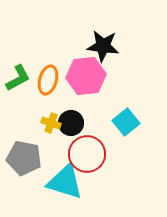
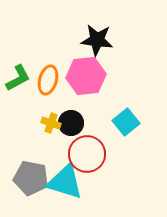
black star: moved 6 px left, 6 px up
gray pentagon: moved 7 px right, 20 px down
